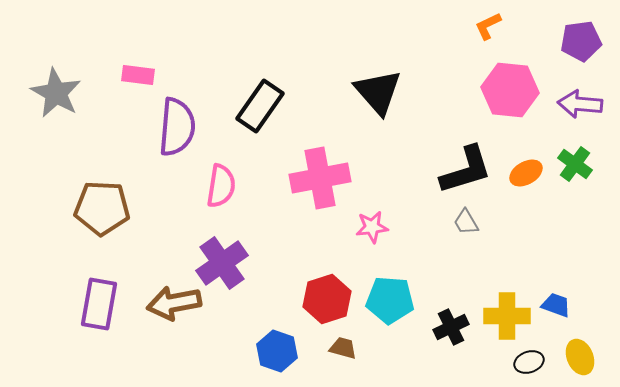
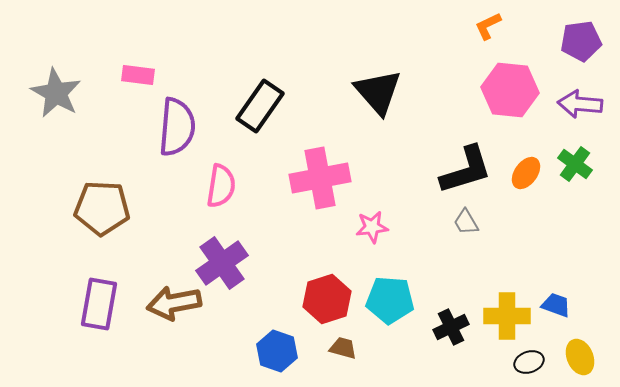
orange ellipse: rotated 24 degrees counterclockwise
